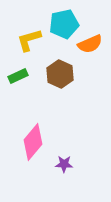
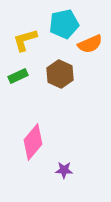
yellow L-shape: moved 4 px left
purple star: moved 6 px down
